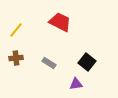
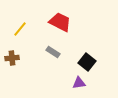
yellow line: moved 4 px right, 1 px up
brown cross: moved 4 px left
gray rectangle: moved 4 px right, 11 px up
purple triangle: moved 3 px right, 1 px up
